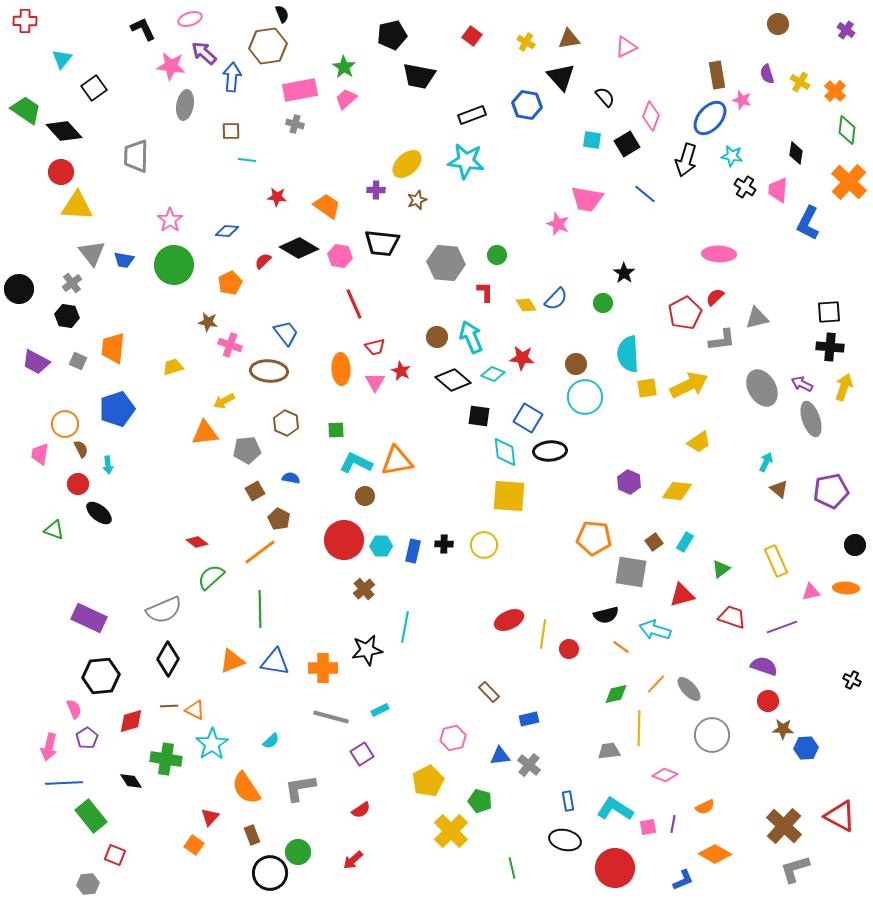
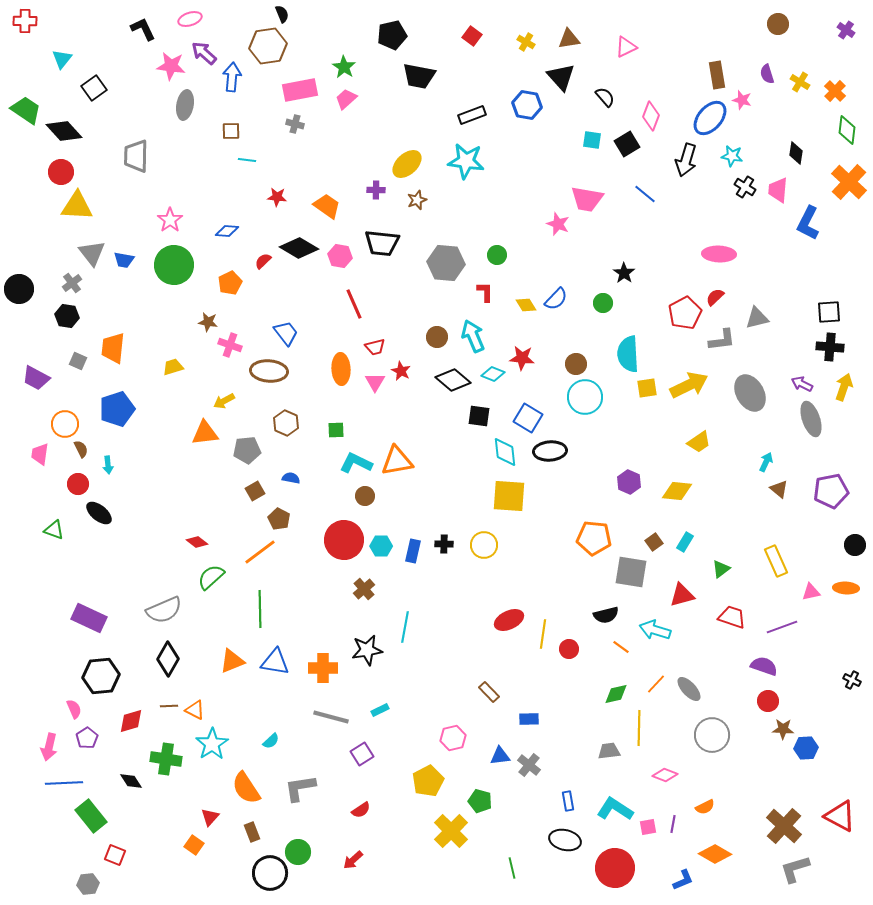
cyan arrow at (471, 337): moved 2 px right, 1 px up
purple trapezoid at (36, 362): moved 16 px down
gray ellipse at (762, 388): moved 12 px left, 5 px down
blue rectangle at (529, 719): rotated 12 degrees clockwise
brown rectangle at (252, 835): moved 3 px up
